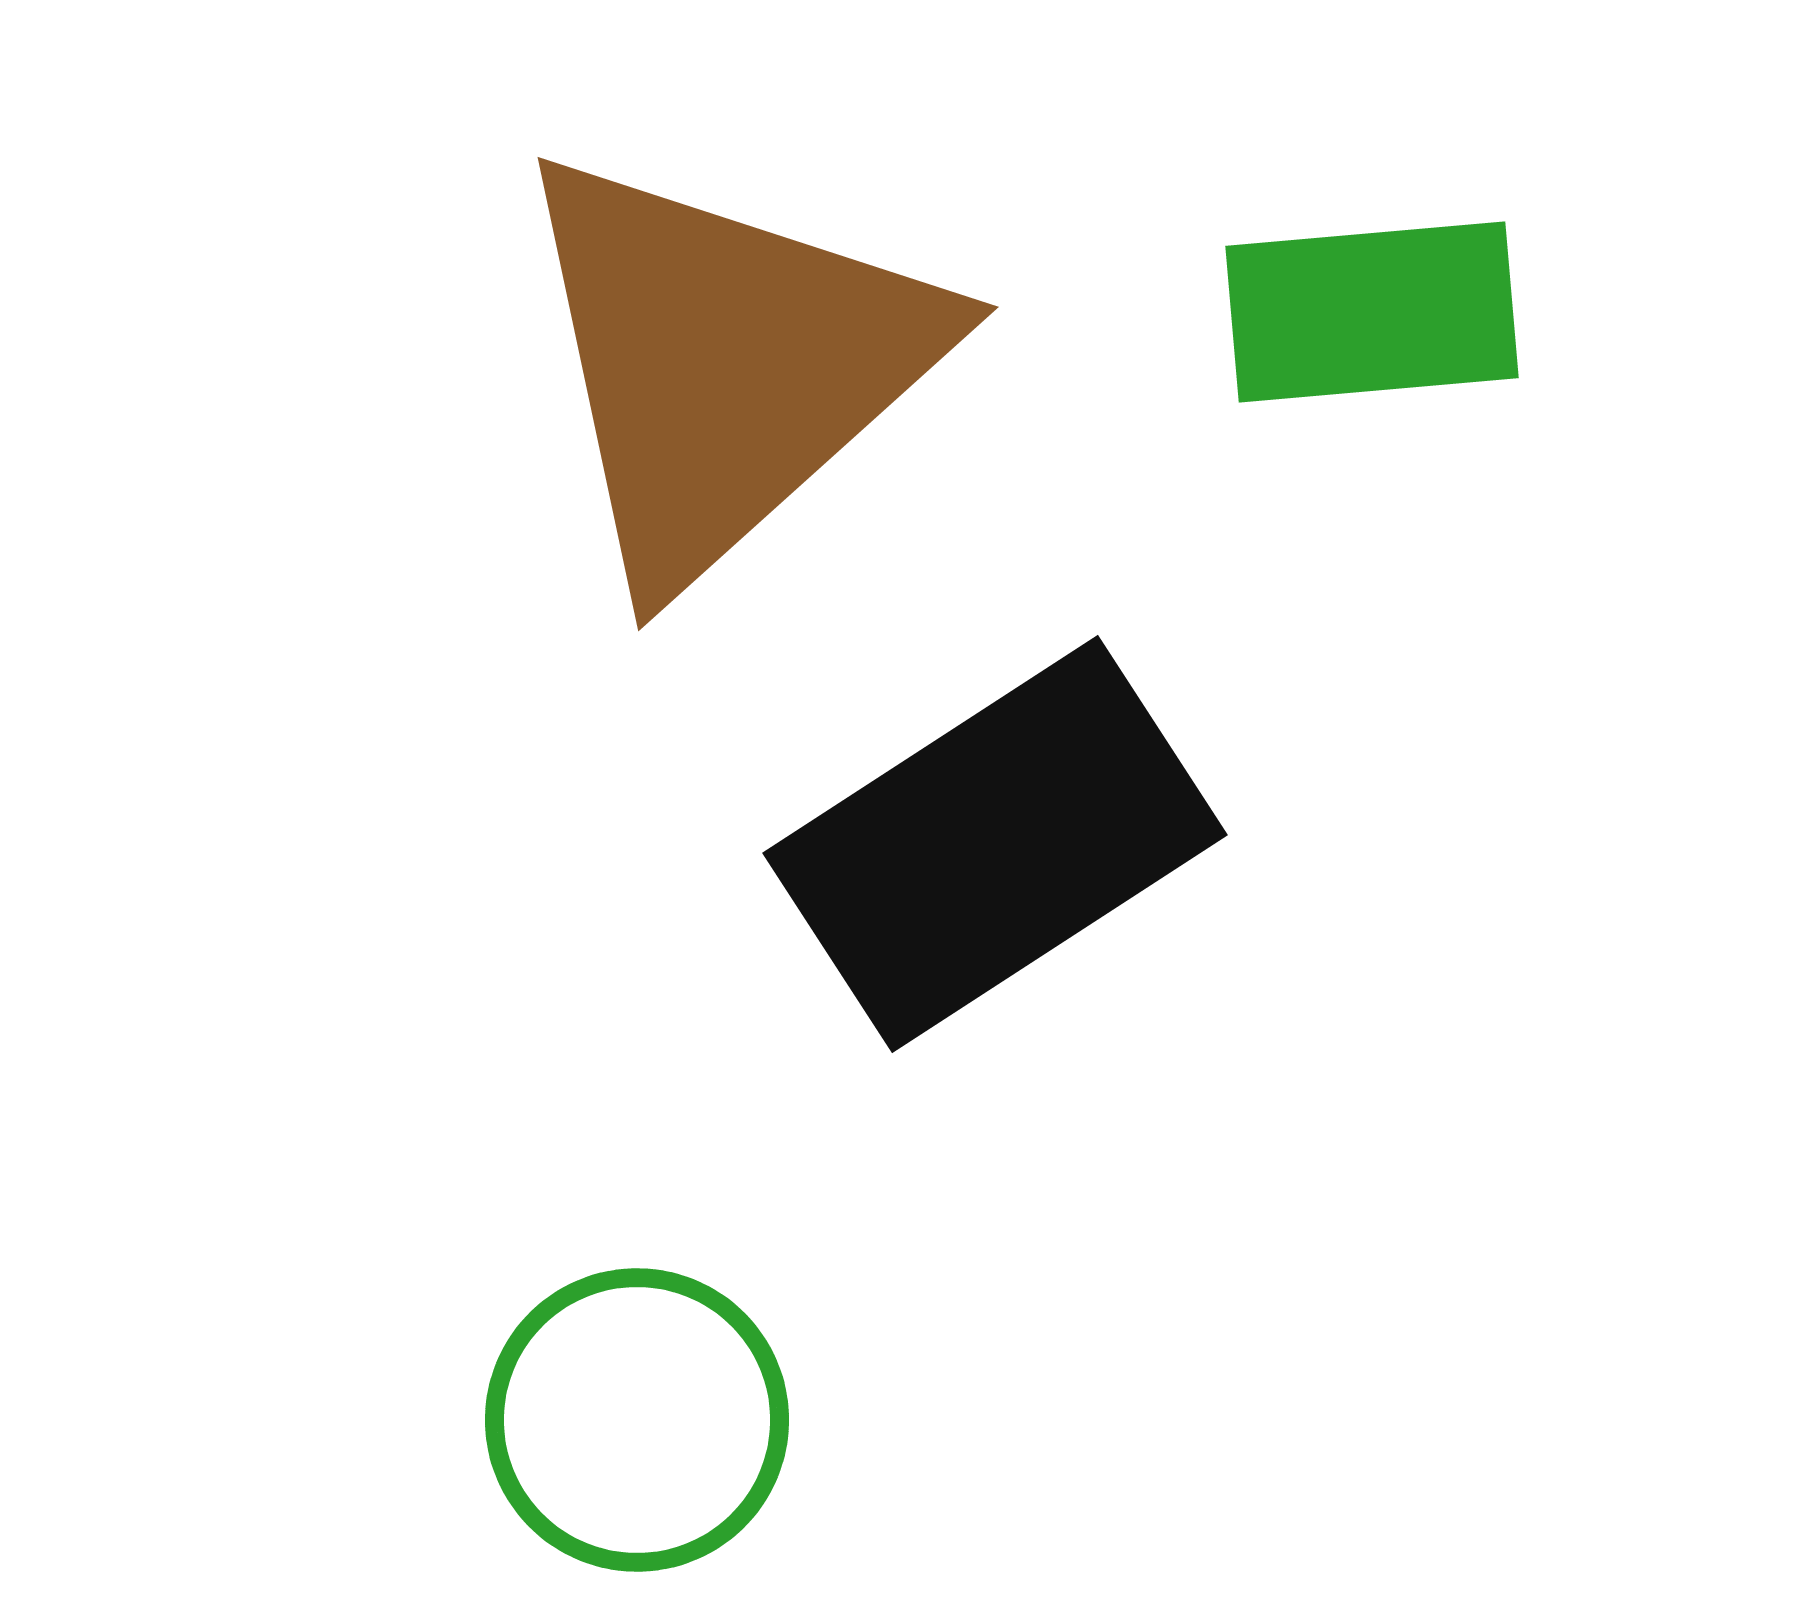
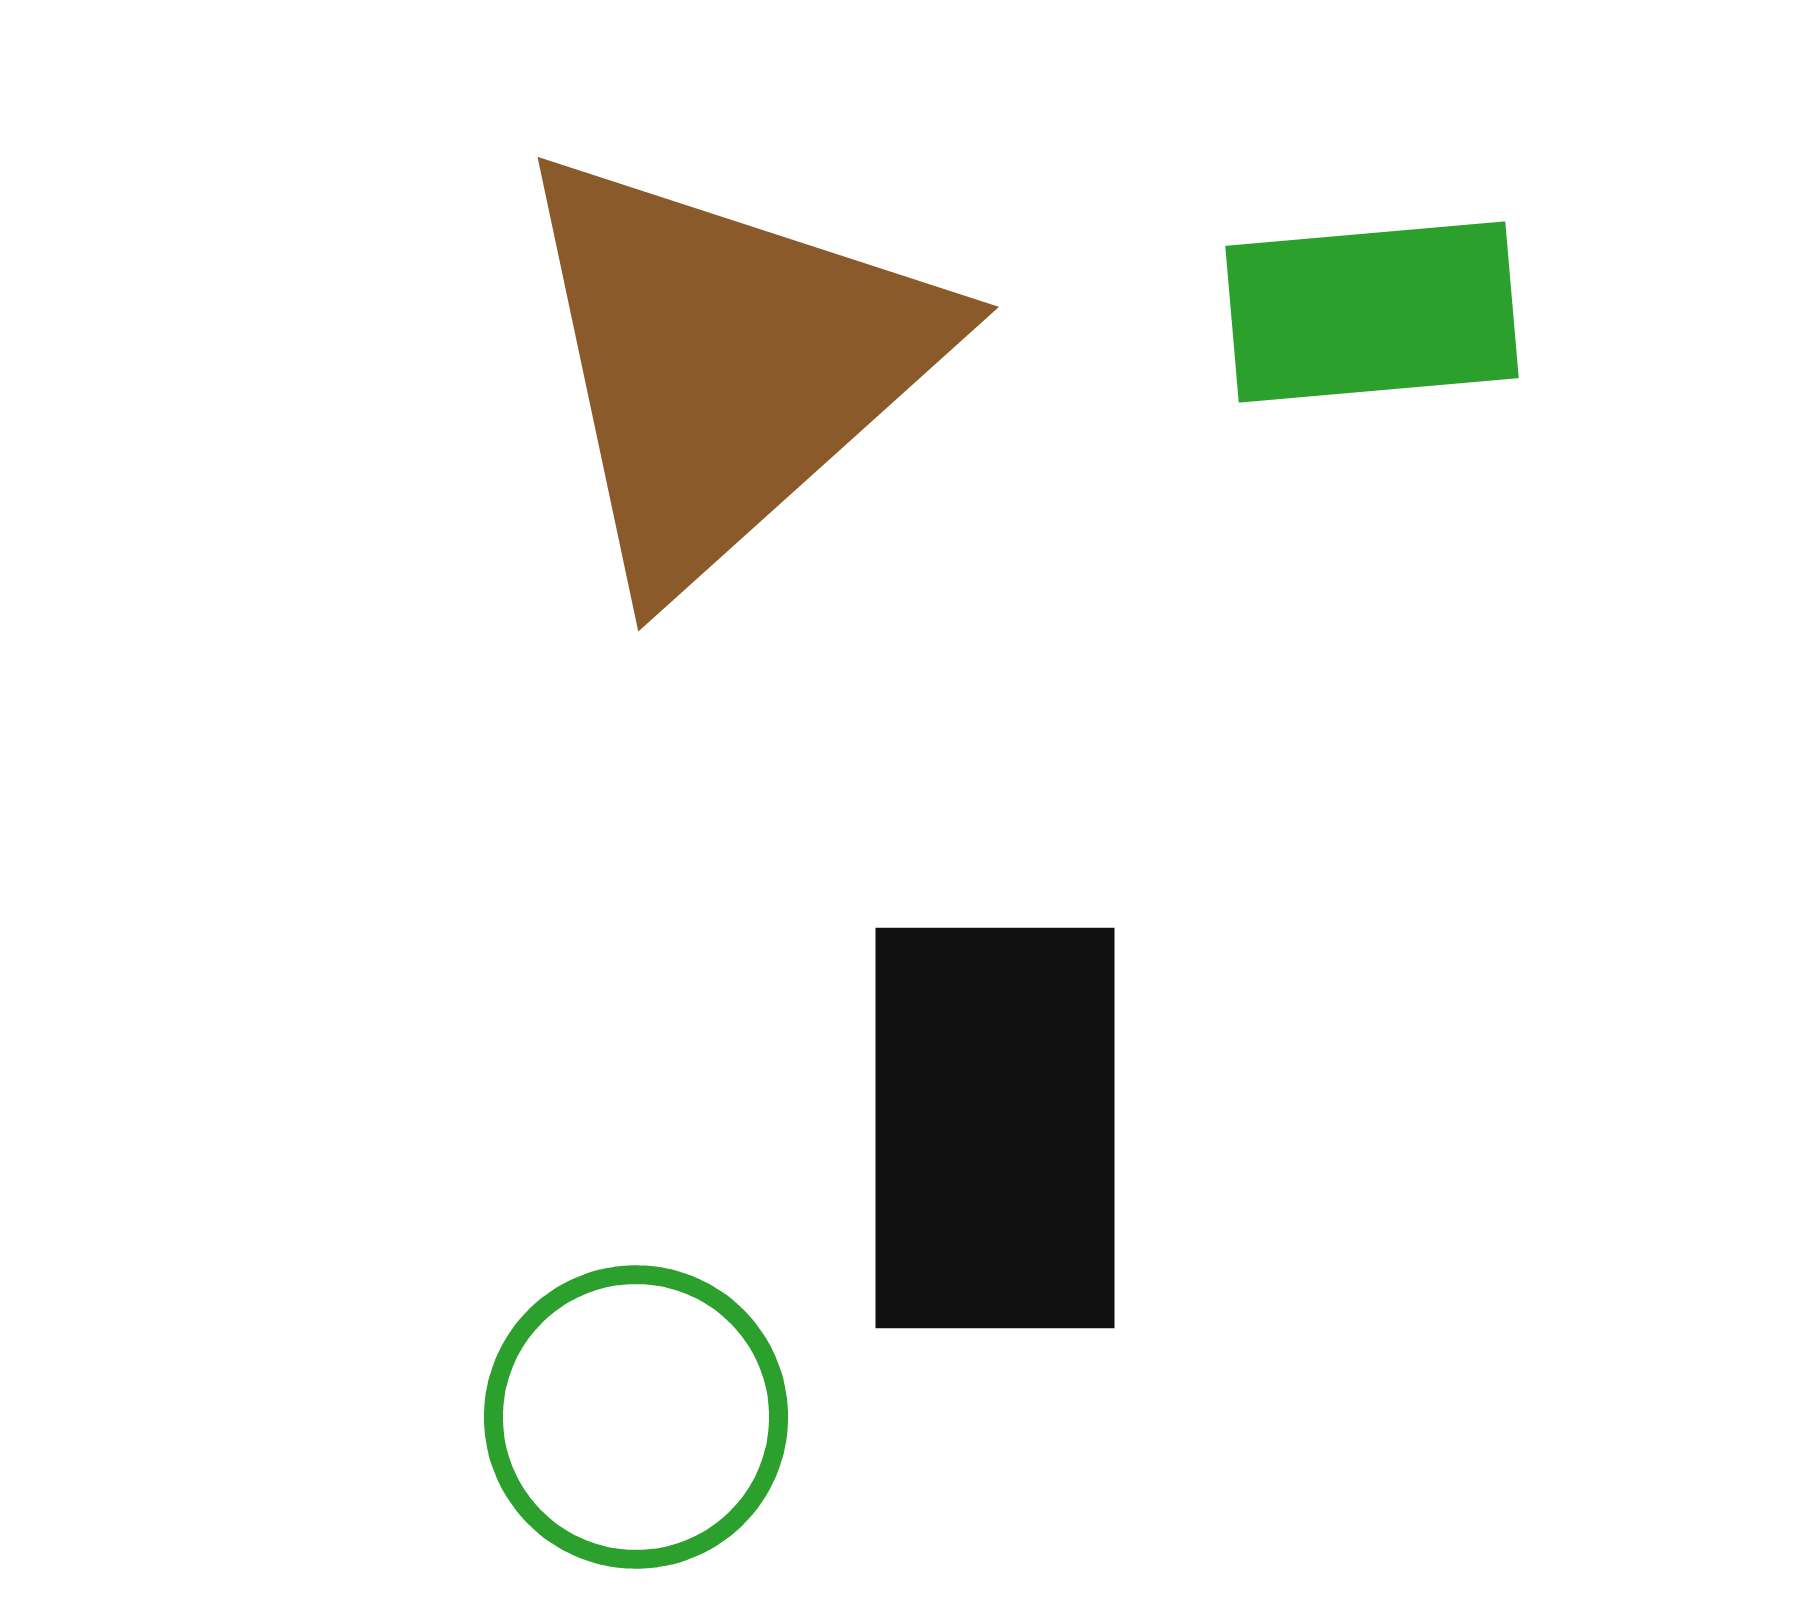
black rectangle: moved 284 px down; rotated 57 degrees counterclockwise
green circle: moved 1 px left, 3 px up
